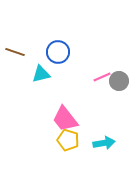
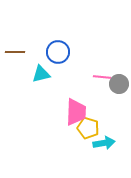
brown line: rotated 18 degrees counterclockwise
pink line: rotated 30 degrees clockwise
gray circle: moved 3 px down
pink trapezoid: moved 11 px right, 7 px up; rotated 140 degrees counterclockwise
yellow pentagon: moved 20 px right, 12 px up
